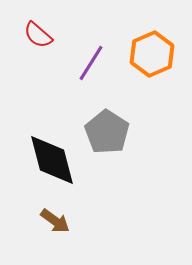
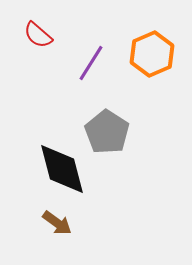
black diamond: moved 10 px right, 9 px down
brown arrow: moved 2 px right, 2 px down
